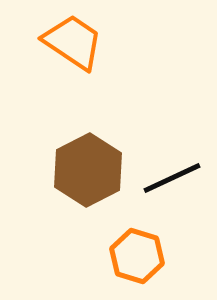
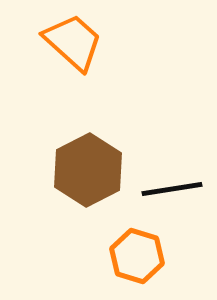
orange trapezoid: rotated 8 degrees clockwise
black line: moved 11 px down; rotated 16 degrees clockwise
